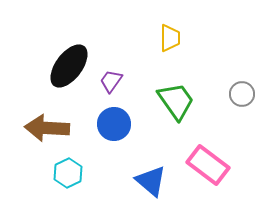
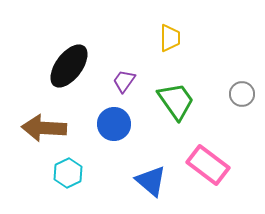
purple trapezoid: moved 13 px right
brown arrow: moved 3 px left
